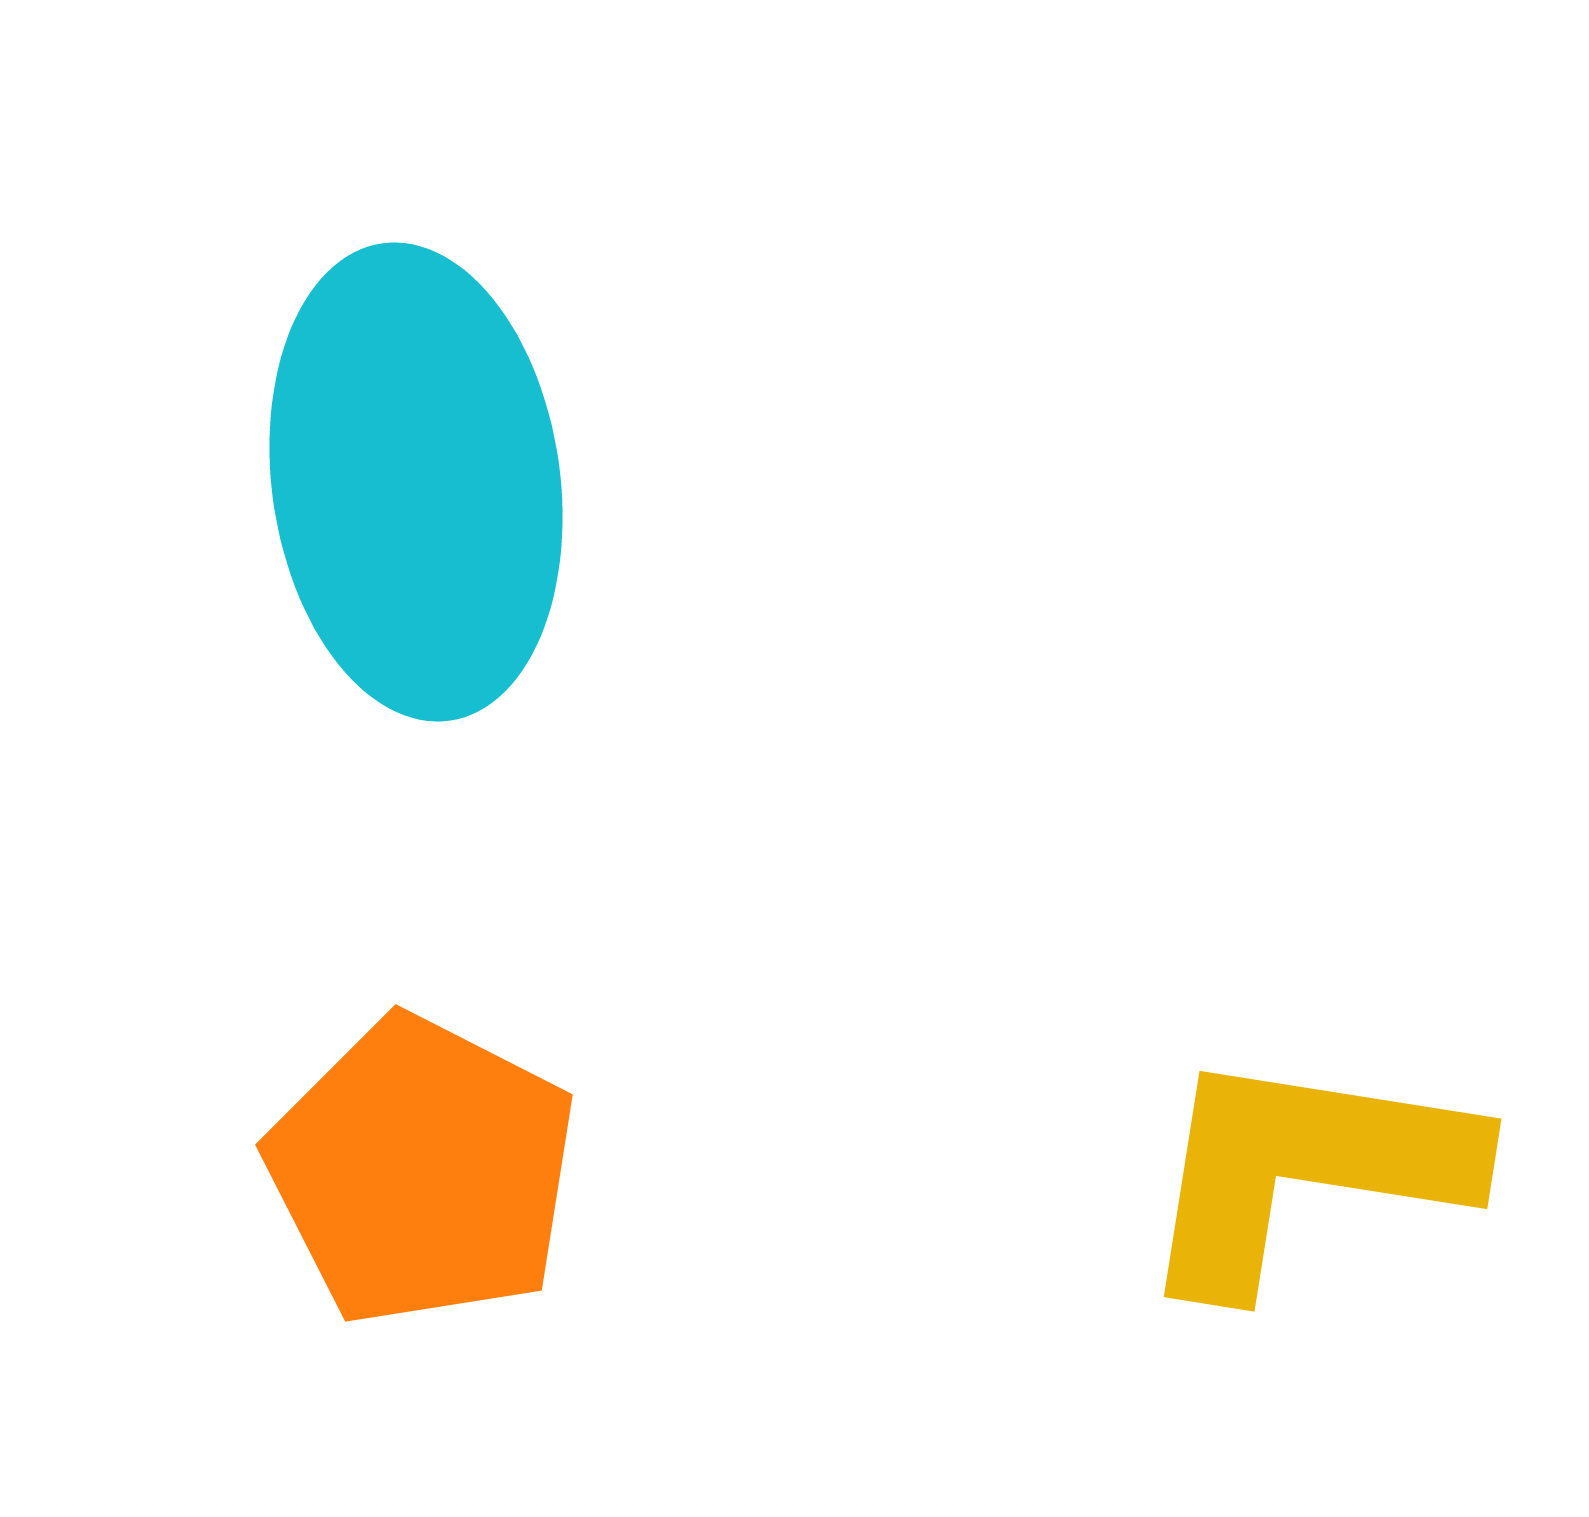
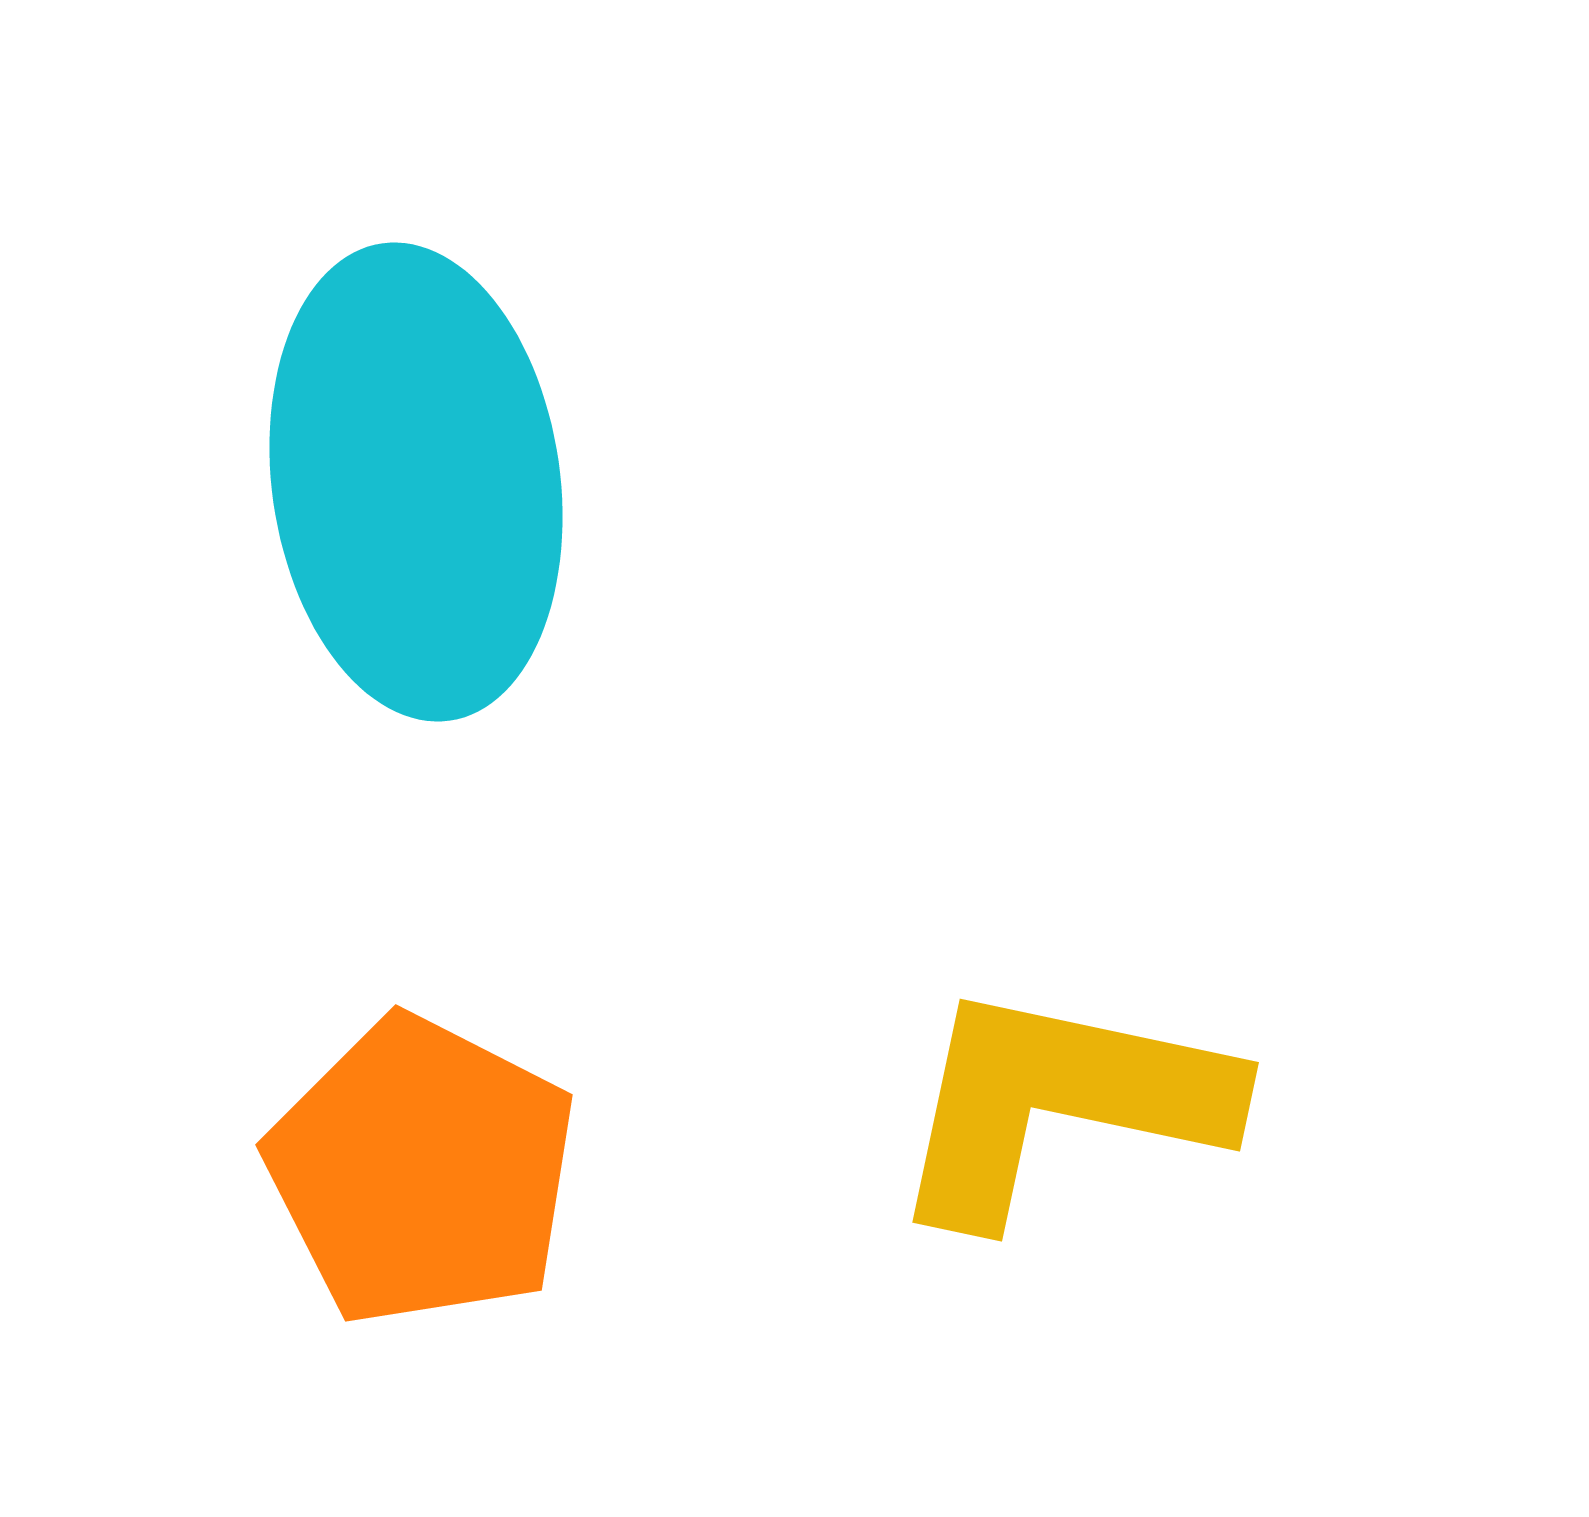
yellow L-shape: moved 245 px left, 67 px up; rotated 3 degrees clockwise
